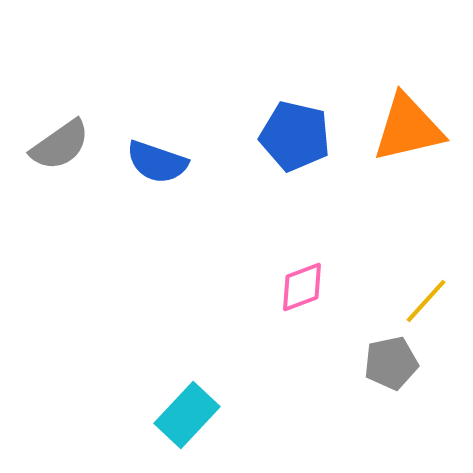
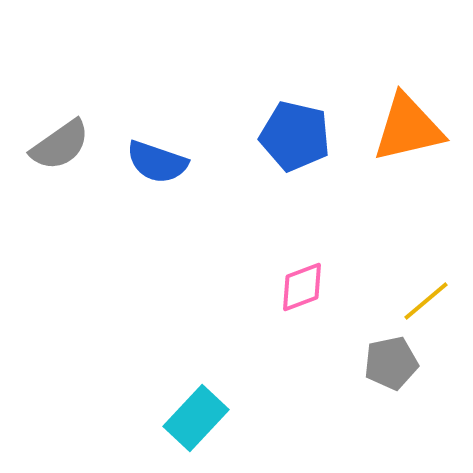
yellow line: rotated 8 degrees clockwise
cyan rectangle: moved 9 px right, 3 px down
